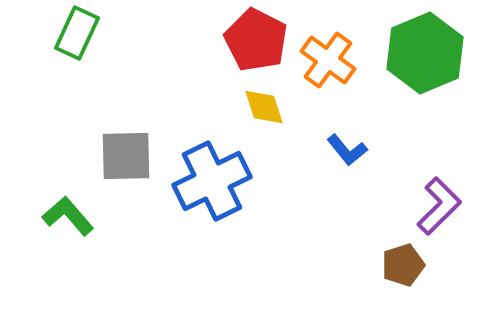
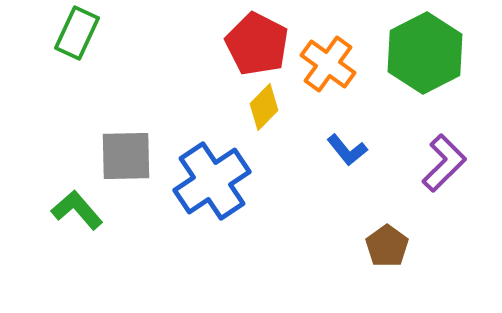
red pentagon: moved 1 px right, 4 px down
green hexagon: rotated 4 degrees counterclockwise
orange cross: moved 4 px down
yellow diamond: rotated 63 degrees clockwise
blue cross: rotated 8 degrees counterclockwise
purple L-shape: moved 5 px right, 43 px up
green L-shape: moved 9 px right, 6 px up
brown pentagon: moved 16 px left, 19 px up; rotated 18 degrees counterclockwise
